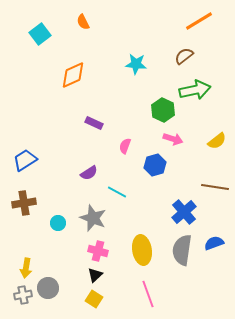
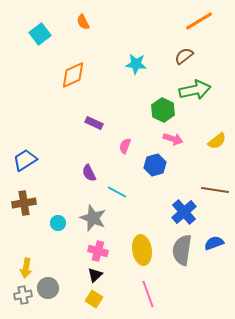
purple semicircle: rotated 96 degrees clockwise
brown line: moved 3 px down
